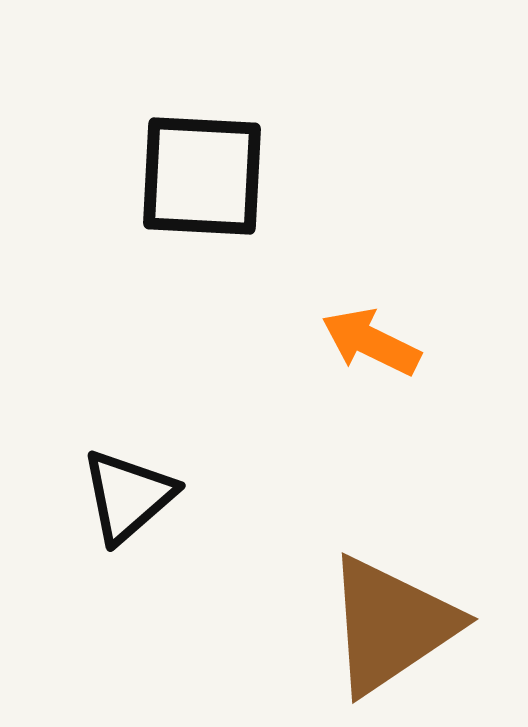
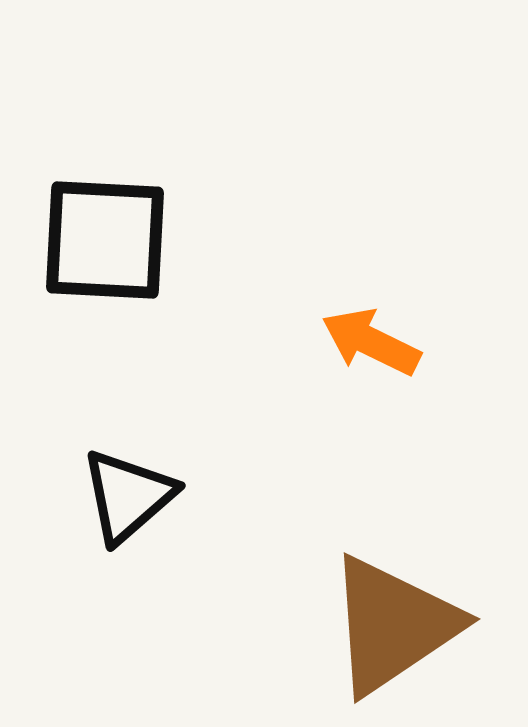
black square: moved 97 px left, 64 px down
brown triangle: moved 2 px right
